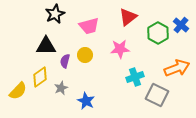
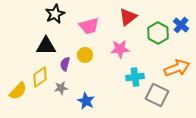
purple semicircle: moved 3 px down
cyan cross: rotated 12 degrees clockwise
gray star: rotated 16 degrees clockwise
